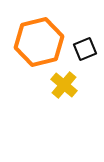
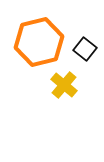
black square: rotated 30 degrees counterclockwise
